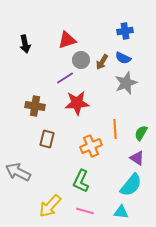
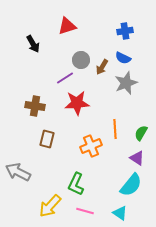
red triangle: moved 14 px up
black arrow: moved 8 px right; rotated 18 degrees counterclockwise
brown arrow: moved 5 px down
green L-shape: moved 5 px left, 3 px down
cyan triangle: moved 1 px left, 1 px down; rotated 28 degrees clockwise
